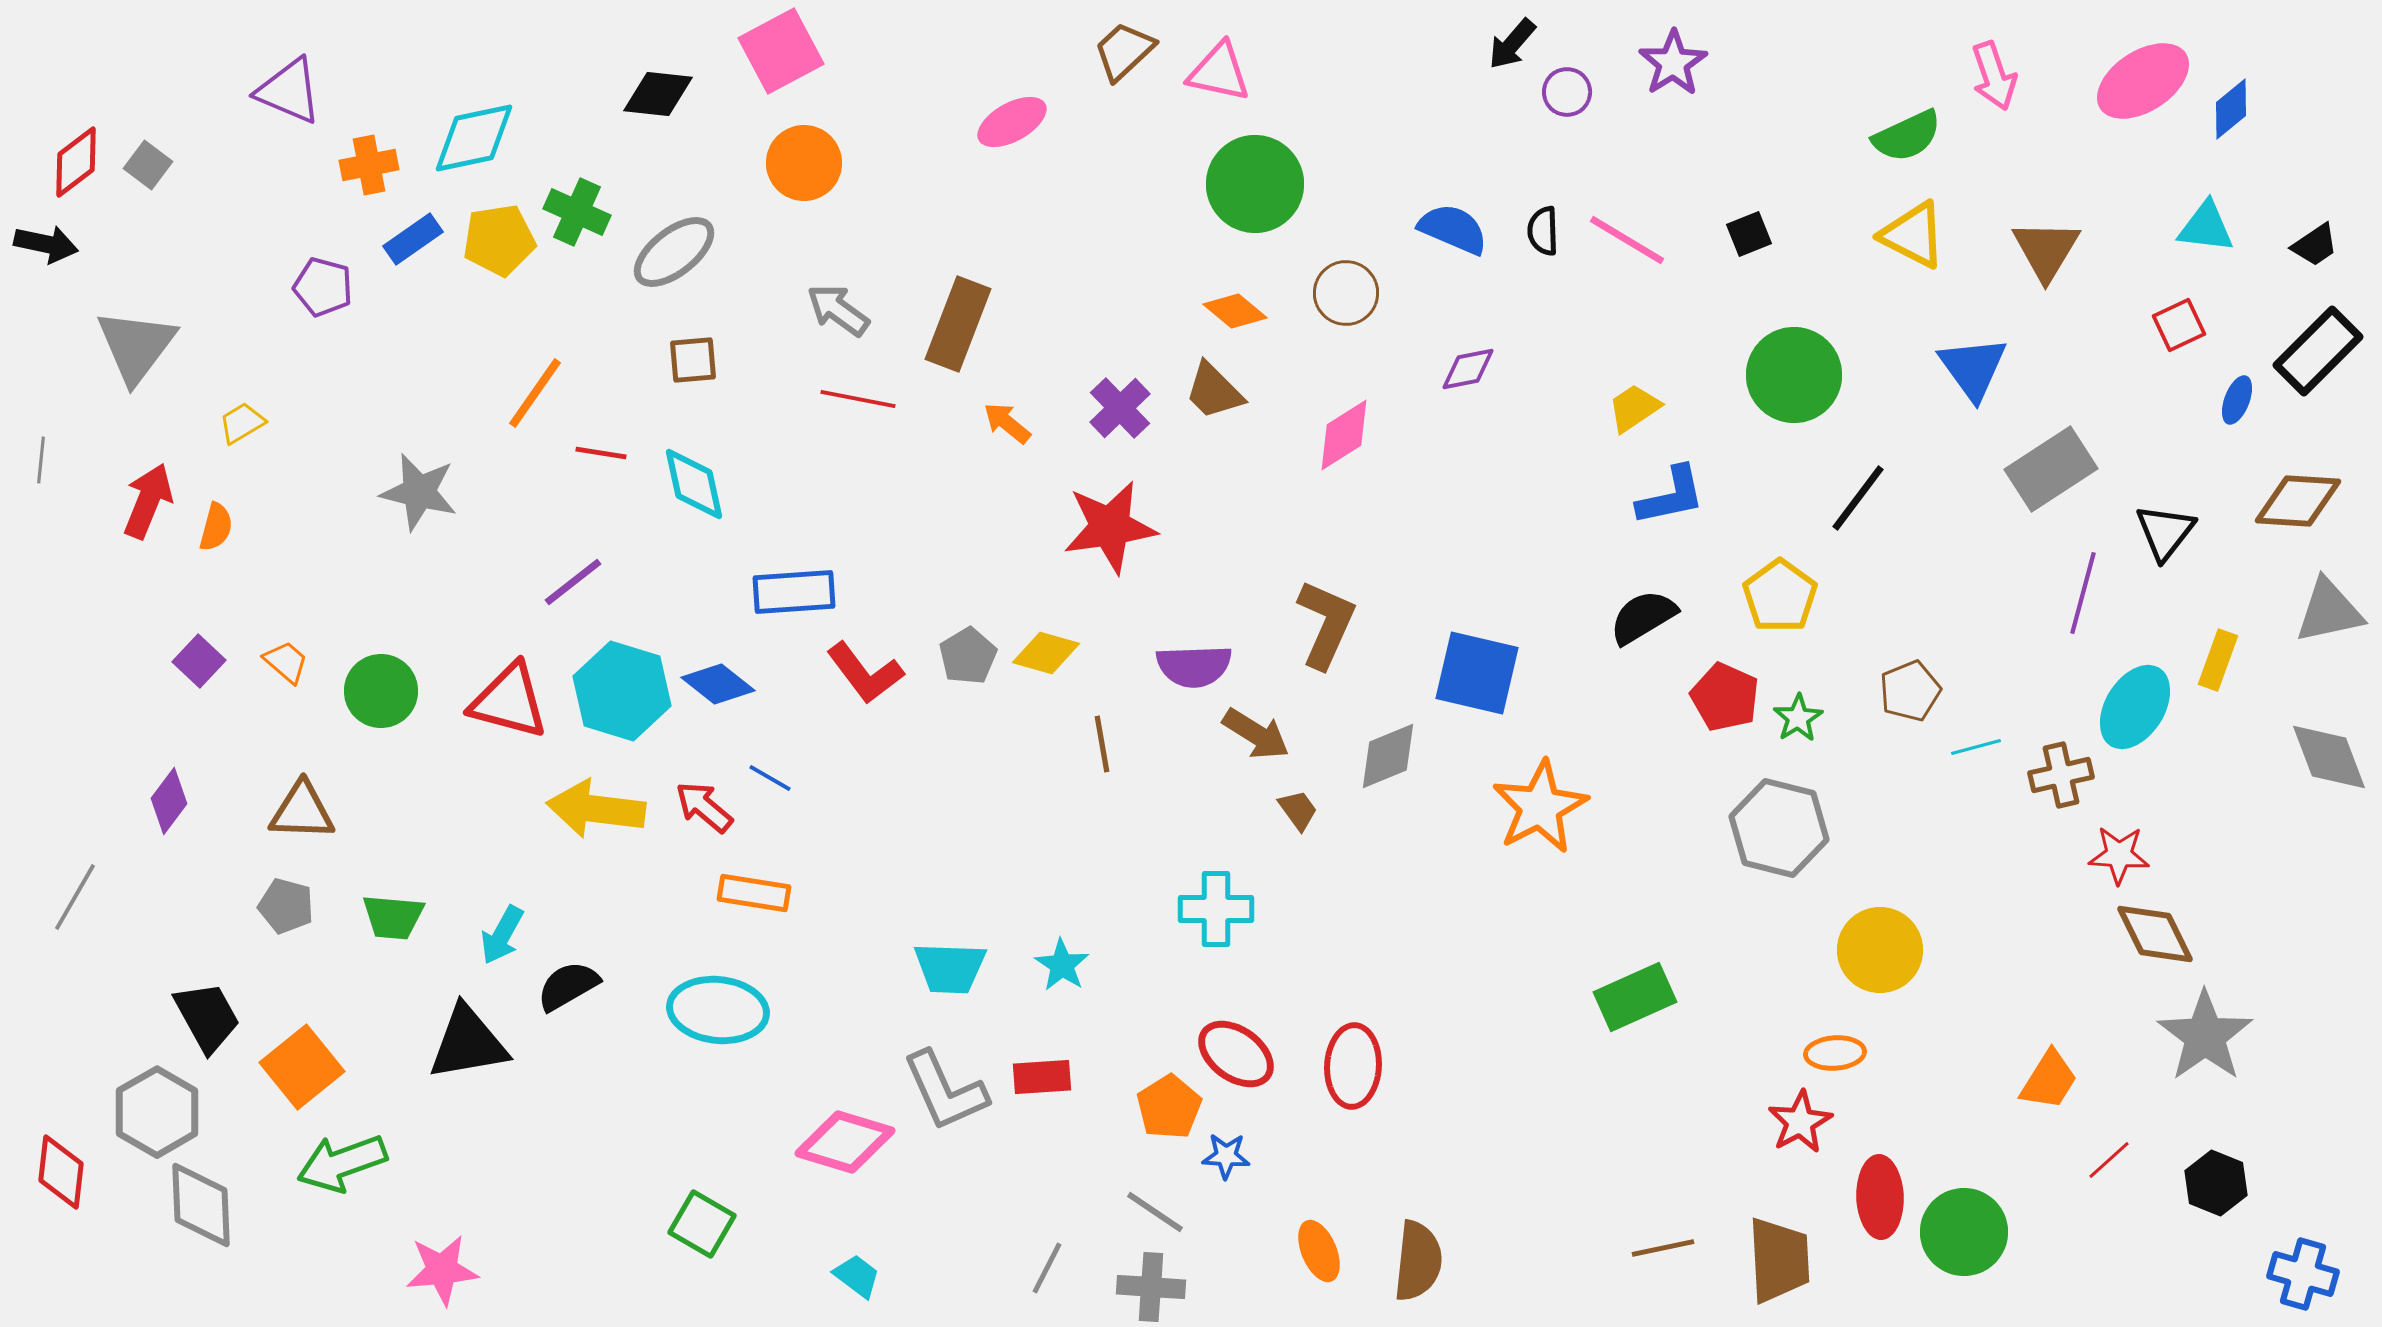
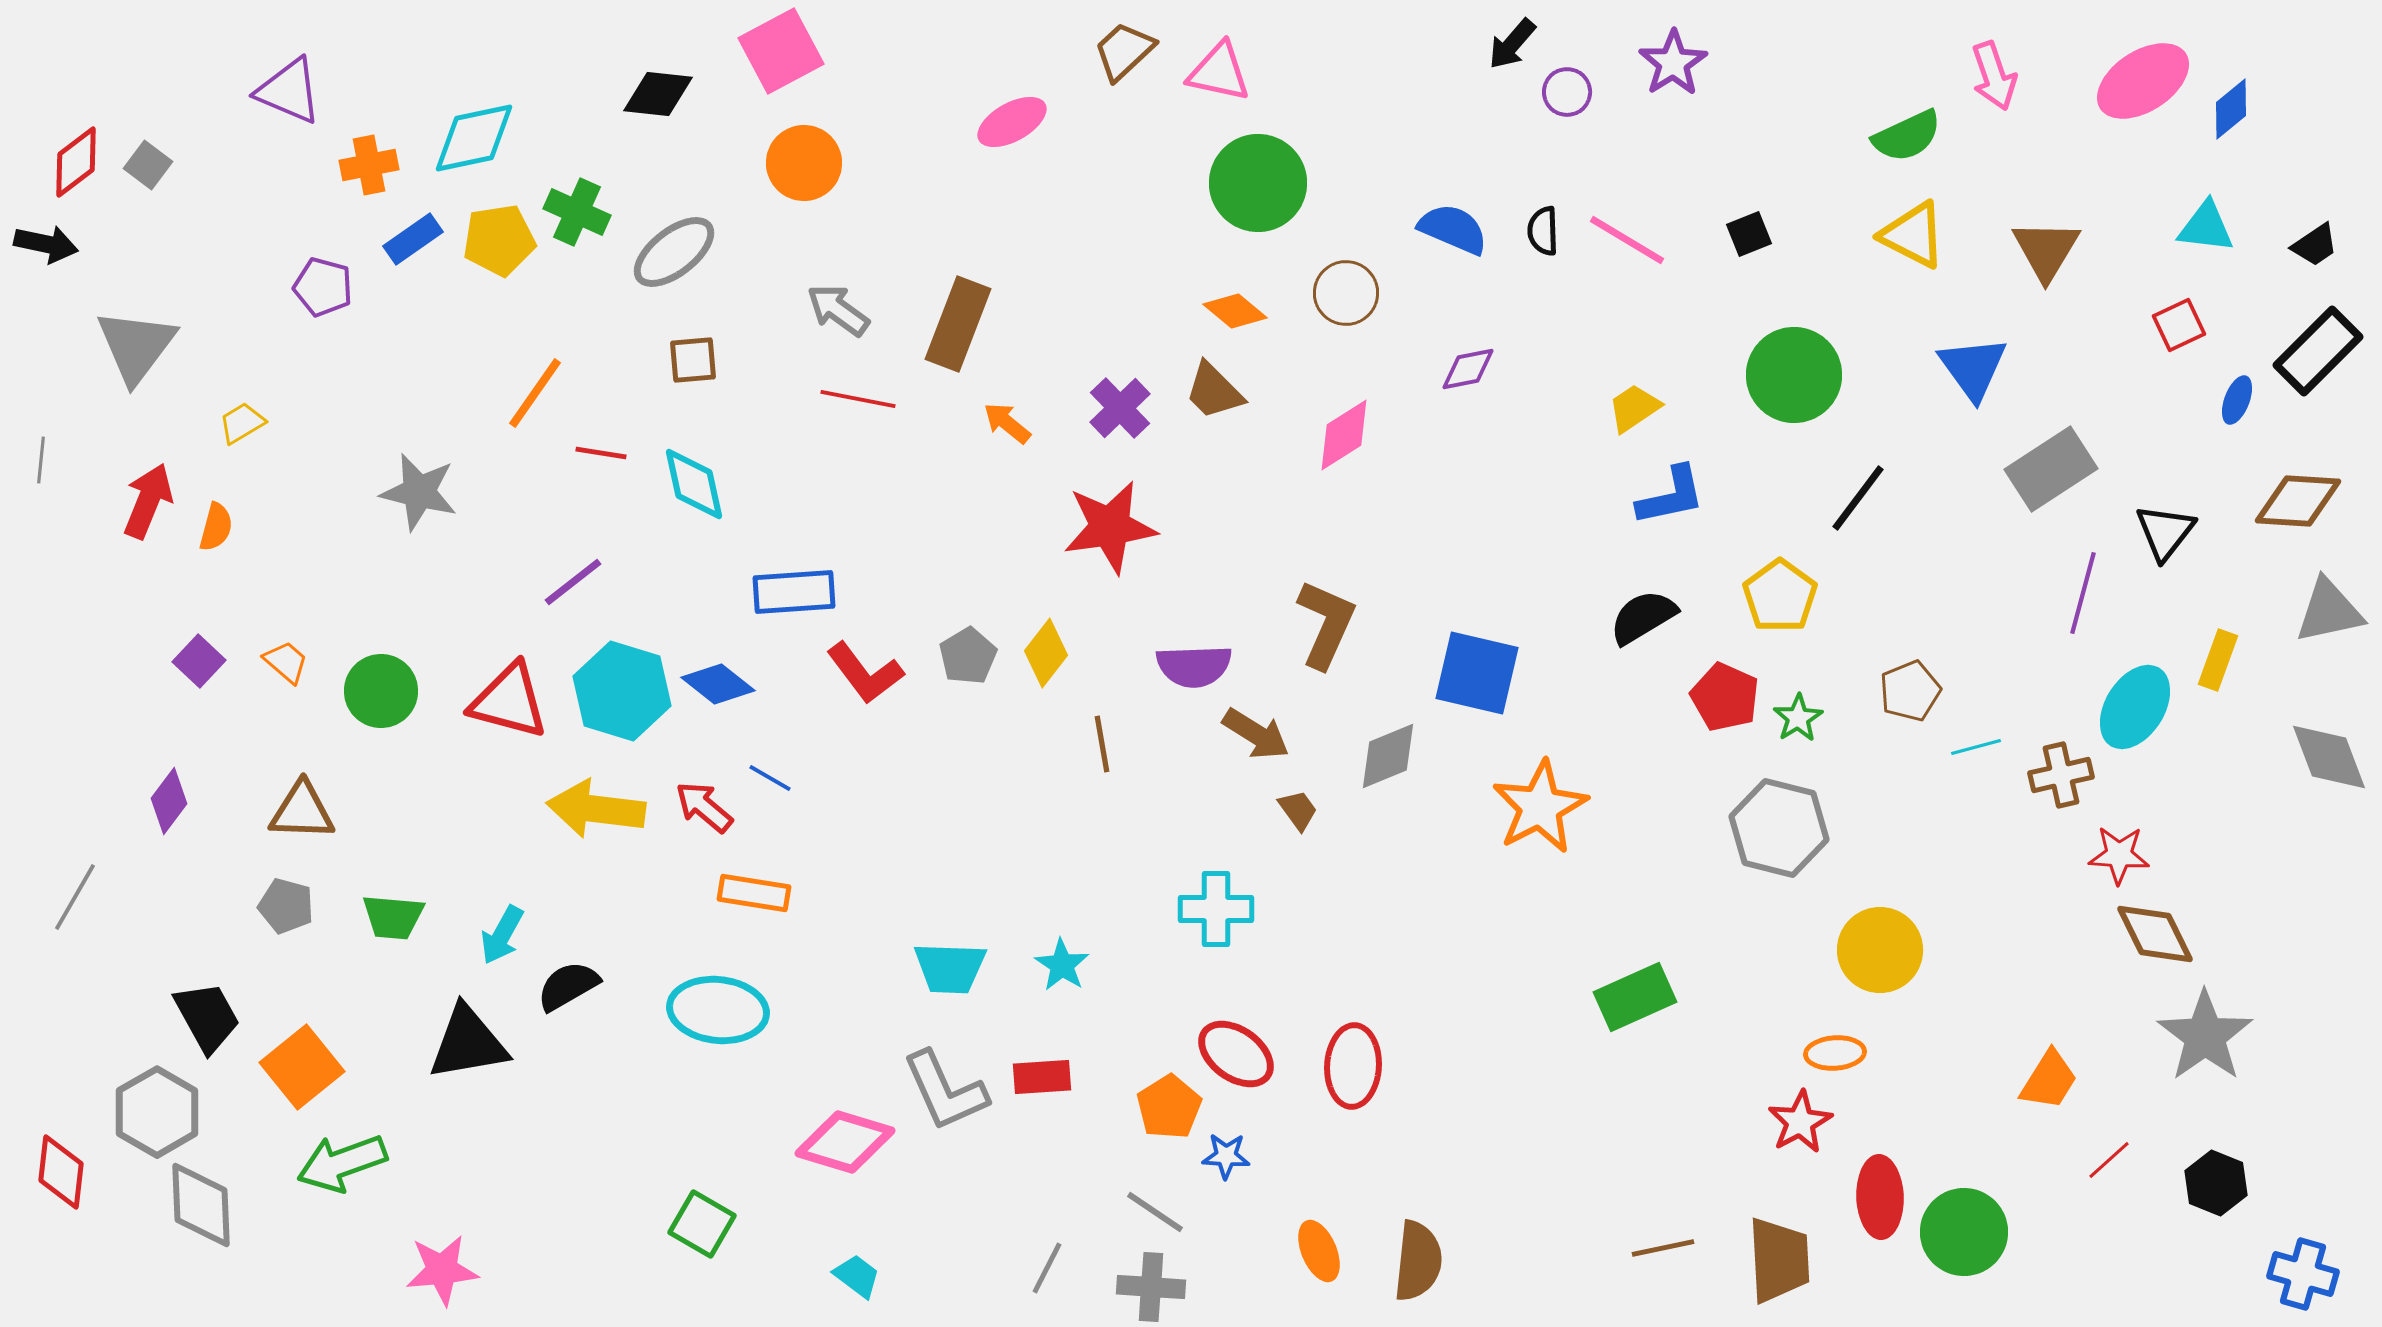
green circle at (1255, 184): moved 3 px right, 1 px up
yellow diamond at (1046, 653): rotated 68 degrees counterclockwise
